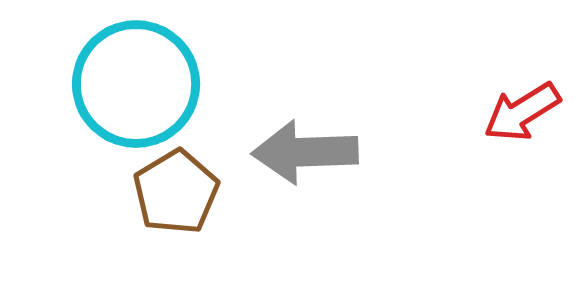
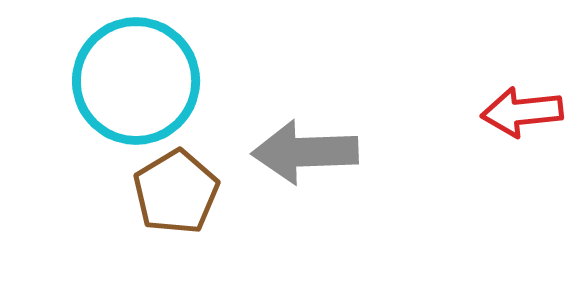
cyan circle: moved 3 px up
red arrow: rotated 26 degrees clockwise
